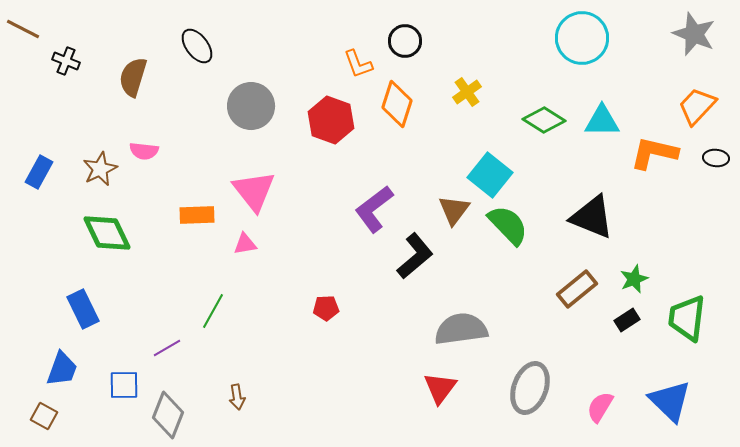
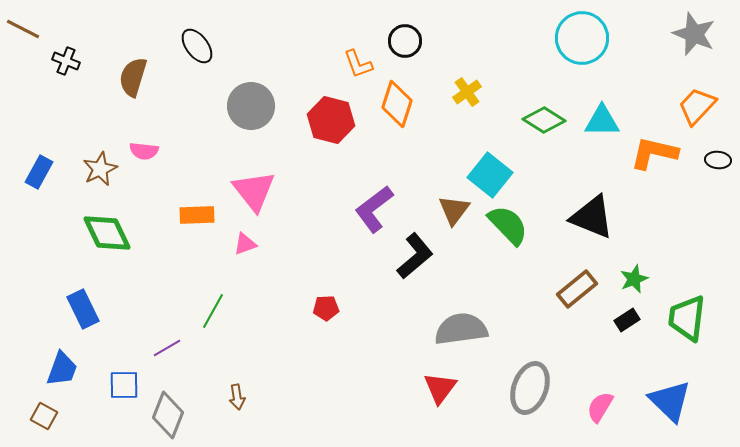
red hexagon at (331, 120): rotated 6 degrees counterclockwise
black ellipse at (716, 158): moved 2 px right, 2 px down
pink triangle at (245, 244): rotated 10 degrees counterclockwise
